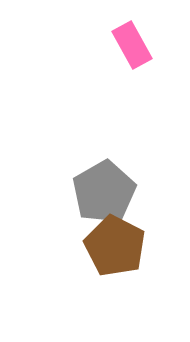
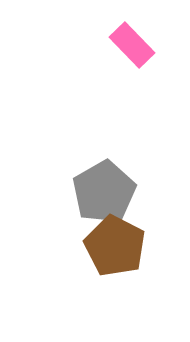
pink rectangle: rotated 15 degrees counterclockwise
